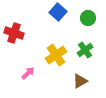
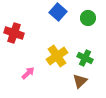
green cross: moved 8 px down; rotated 28 degrees counterclockwise
yellow cross: moved 1 px right, 1 px down
brown triangle: rotated 14 degrees counterclockwise
